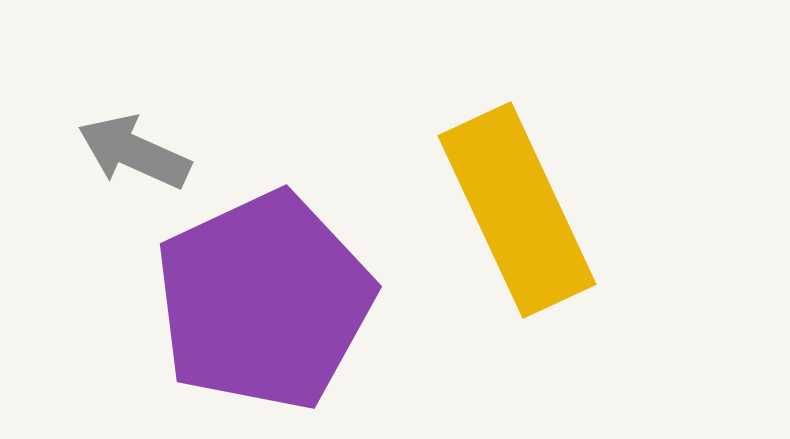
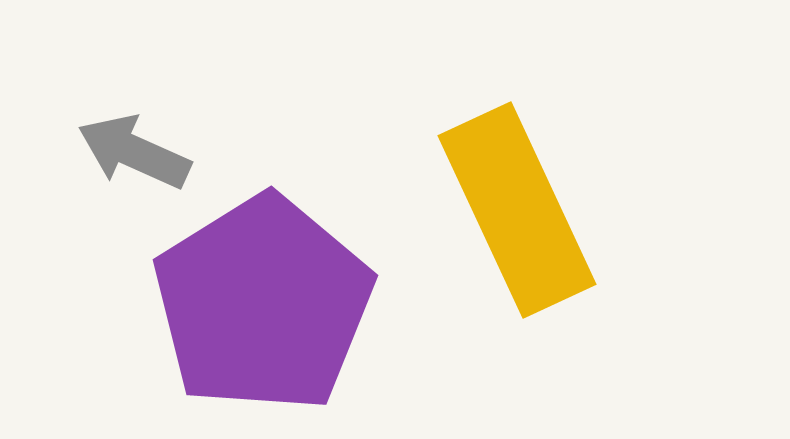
purple pentagon: moved 1 px left, 3 px down; rotated 7 degrees counterclockwise
